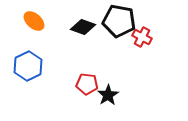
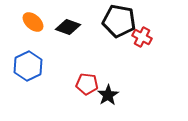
orange ellipse: moved 1 px left, 1 px down
black diamond: moved 15 px left
